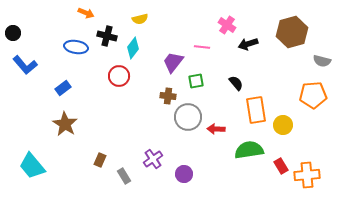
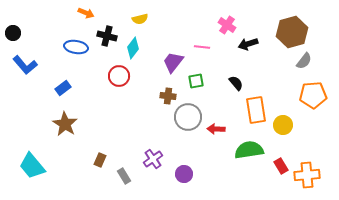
gray semicircle: moved 18 px left; rotated 66 degrees counterclockwise
